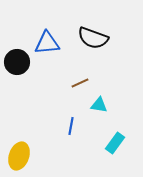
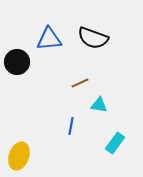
blue triangle: moved 2 px right, 4 px up
